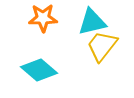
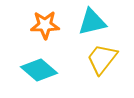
orange star: moved 2 px right, 7 px down
yellow trapezoid: moved 13 px down
